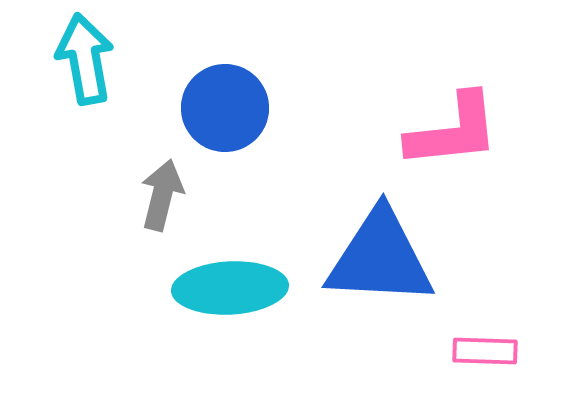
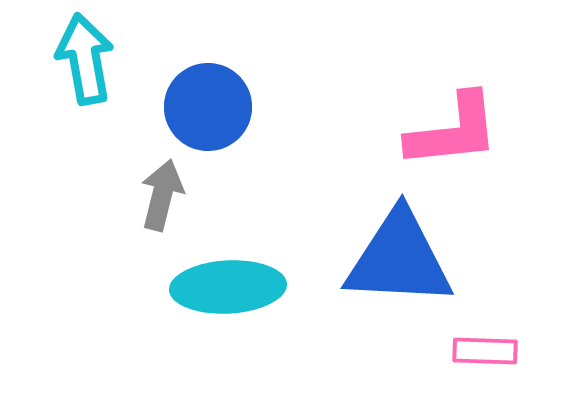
blue circle: moved 17 px left, 1 px up
blue triangle: moved 19 px right, 1 px down
cyan ellipse: moved 2 px left, 1 px up
